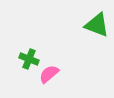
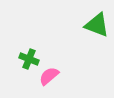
pink semicircle: moved 2 px down
